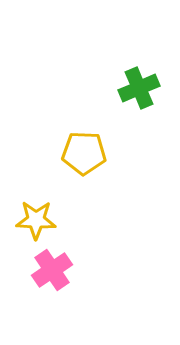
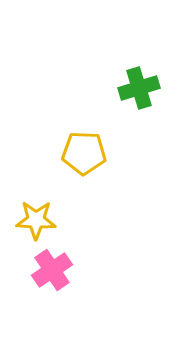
green cross: rotated 6 degrees clockwise
